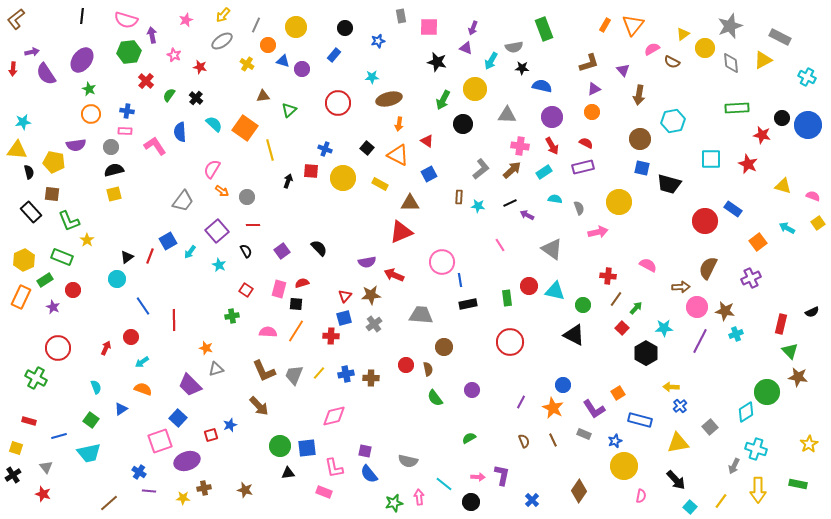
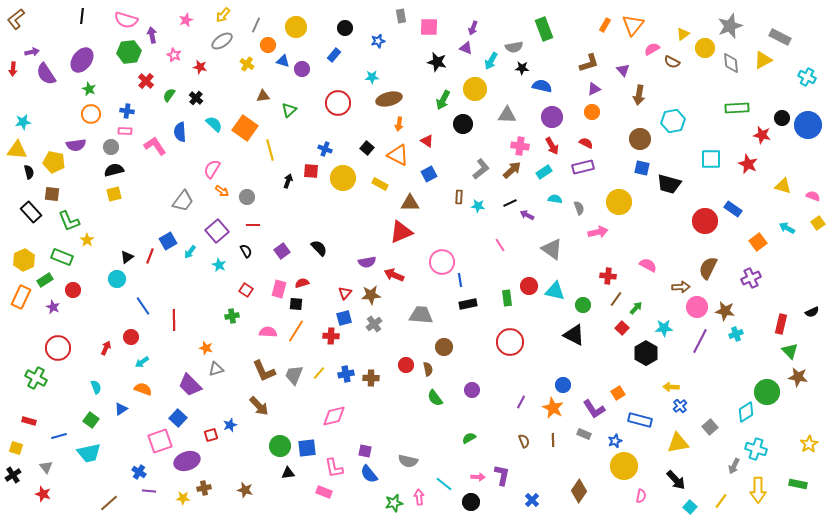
red triangle at (345, 296): moved 3 px up
brown line at (553, 440): rotated 24 degrees clockwise
